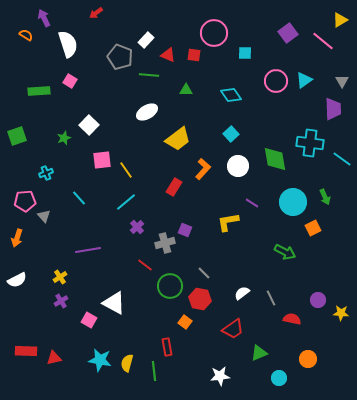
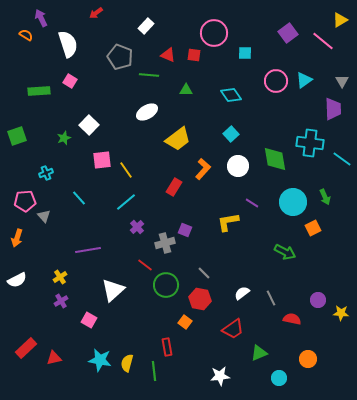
purple arrow at (44, 18): moved 3 px left
white rectangle at (146, 40): moved 14 px up
green circle at (170, 286): moved 4 px left, 1 px up
white triangle at (114, 303): moved 1 px left, 13 px up; rotated 50 degrees clockwise
red rectangle at (26, 351): moved 3 px up; rotated 45 degrees counterclockwise
